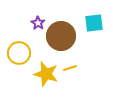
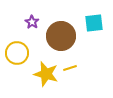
purple star: moved 6 px left, 1 px up
yellow circle: moved 2 px left
